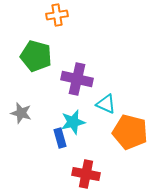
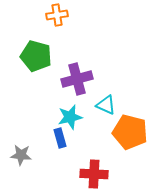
purple cross: rotated 28 degrees counterclockwise
cyan triangle: moved 1 px down
gray star: moved 42 px down; rotated 10 degrees counterclockwise
cyan star: moved 3 px left, 5 px up
red cross: moved 8 px right; rotated 8 degrees counterclockwise
